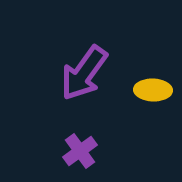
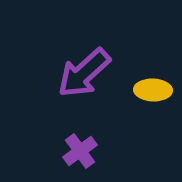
purple arrow: rotated 12 degrees clockwise
